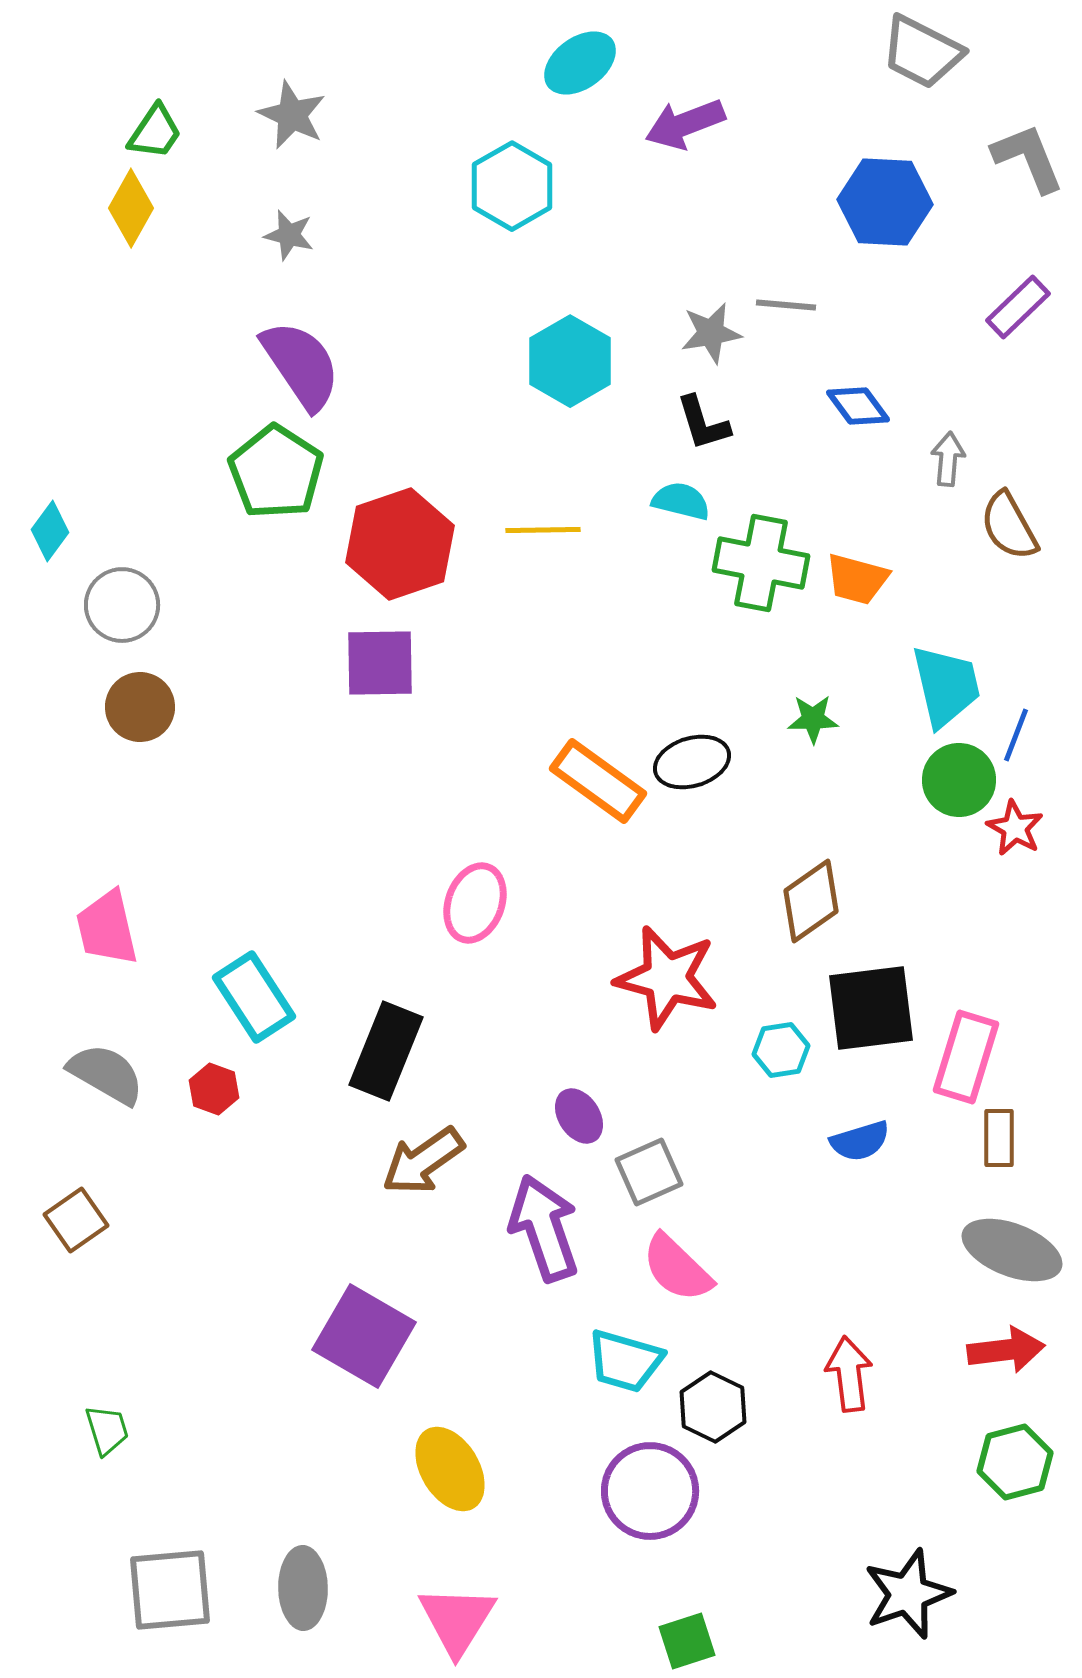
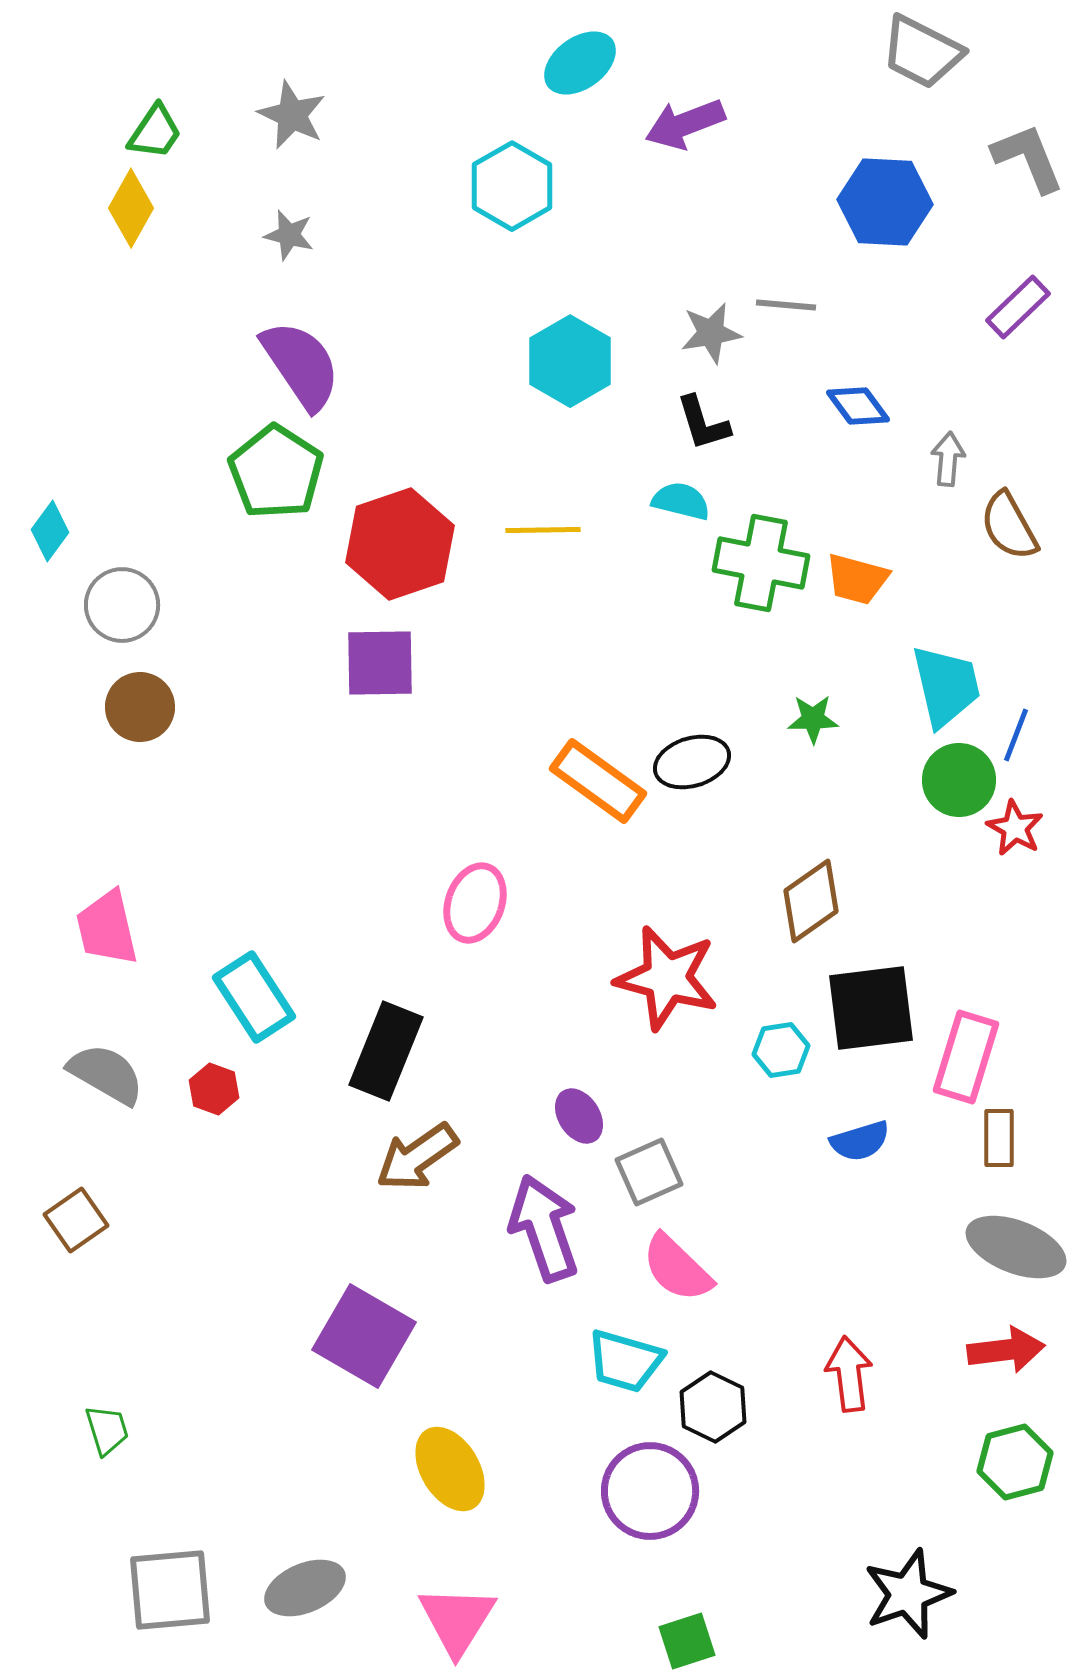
brown arrow at (423, 1161): moved 6 px left, 4 px up
gray ellipse at (1012, 1250): moved 4 px right, 3 px up
gray ellipse at (303, 1588): moved 2 px right; rotated 68 degrees clockwise
